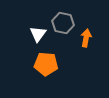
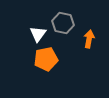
orange arrow: moved 3 px right, 1 px down
orange pentagon: moved 5 px up; rotated 15 degrees counterclockwise
